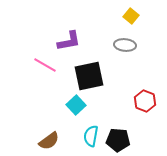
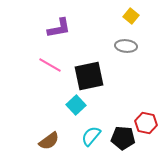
purple L-shape: moved 10 px left, 13 px up
gray ellipse: moved 1 px right, 1 px down
pink line: moved 5 px right
red hexagon: moved 1 px right, 22 px down; rotated 10 degrees counterclockwise
cyan semicircle: rotated 30 degrees clockwise
black pentagon: moved 5 px right, 2 px up
